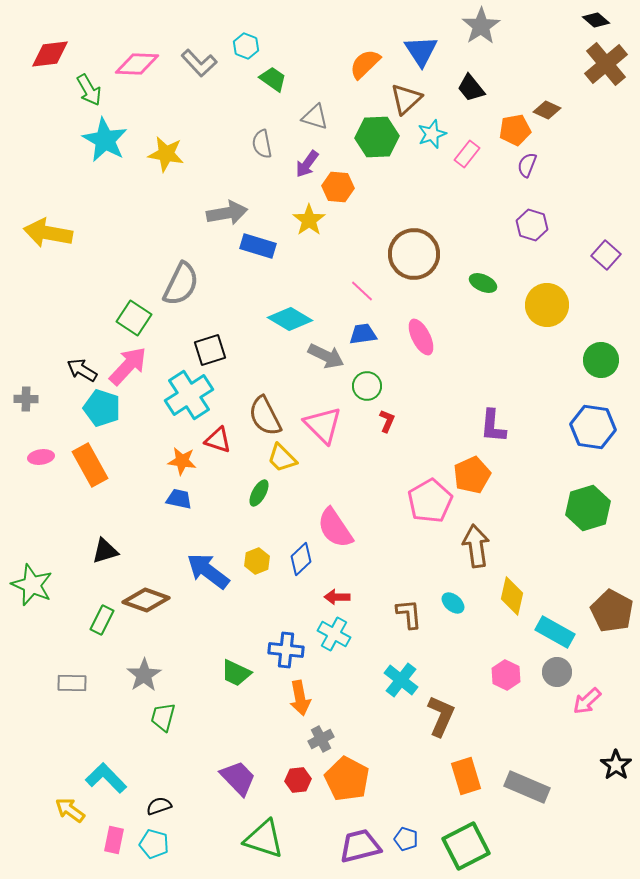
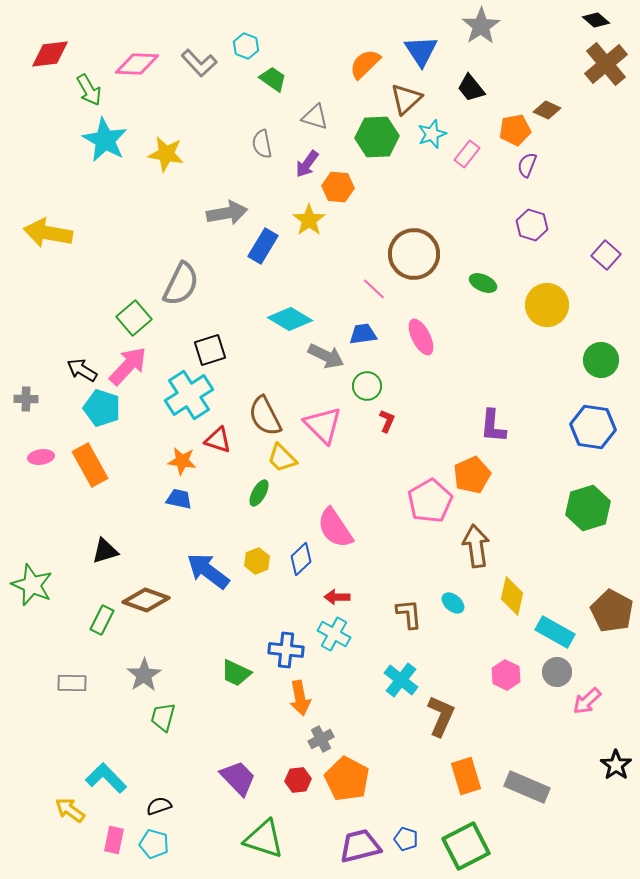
blue rectangle at (258, 246): moved 5 px right; rotated 76 degrees counterclockwise
pink line at (362, 291): moved 12 px right, 2 px up
green square at (134, 318): rotated 16 degrees clockwise
